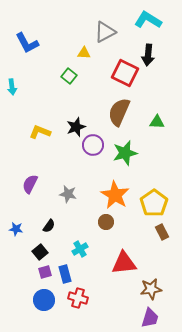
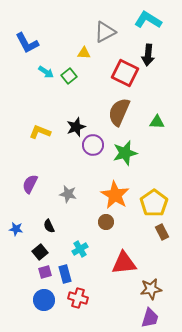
green square: rotated 14 degrees clockwise
cyan arrow: moved 34 px right, 15 px up; rotated 49 degrees counterclockwise
black semicircle: rotated 120 degrees clockwise
